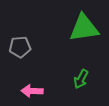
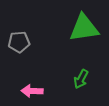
gray pentagon: moved 1 px left, 5 px up
